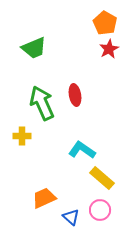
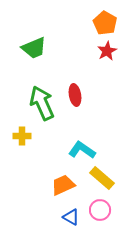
red star: moved 2 px left, 2 px down
orange trapezoid: moved 19 px right, 13 px up
blue triangle: rotated 12 degrees counterclockwise
